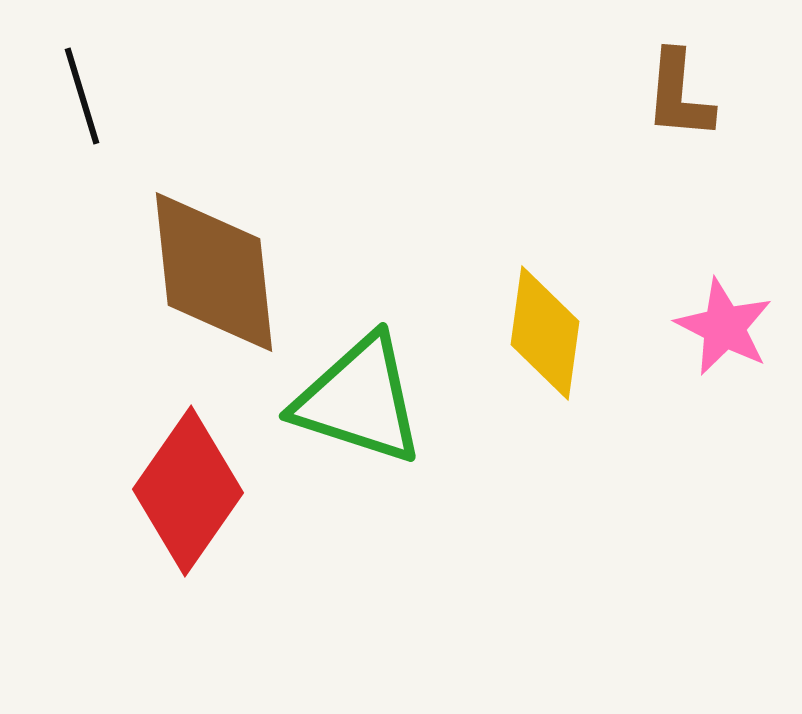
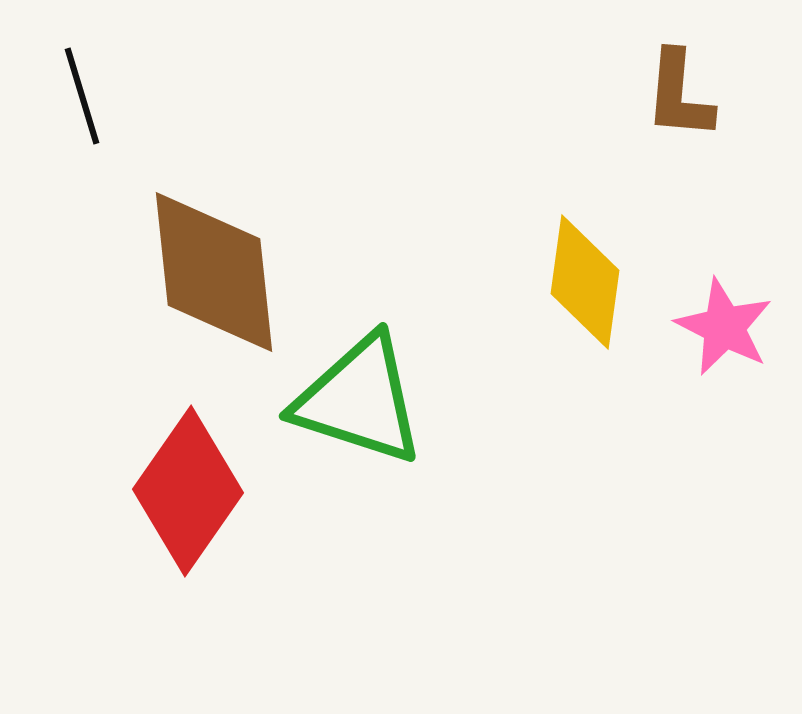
yellow diamond: moved 40 px right, 51 px up
